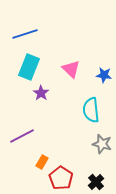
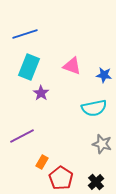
pink triangle: moved 1 px right, 3 px up; rotated 24 degrees counterclockwise
cyan semicircle: moved 3 px right, 2 px up; rotated 95 degrees counterclockwise
